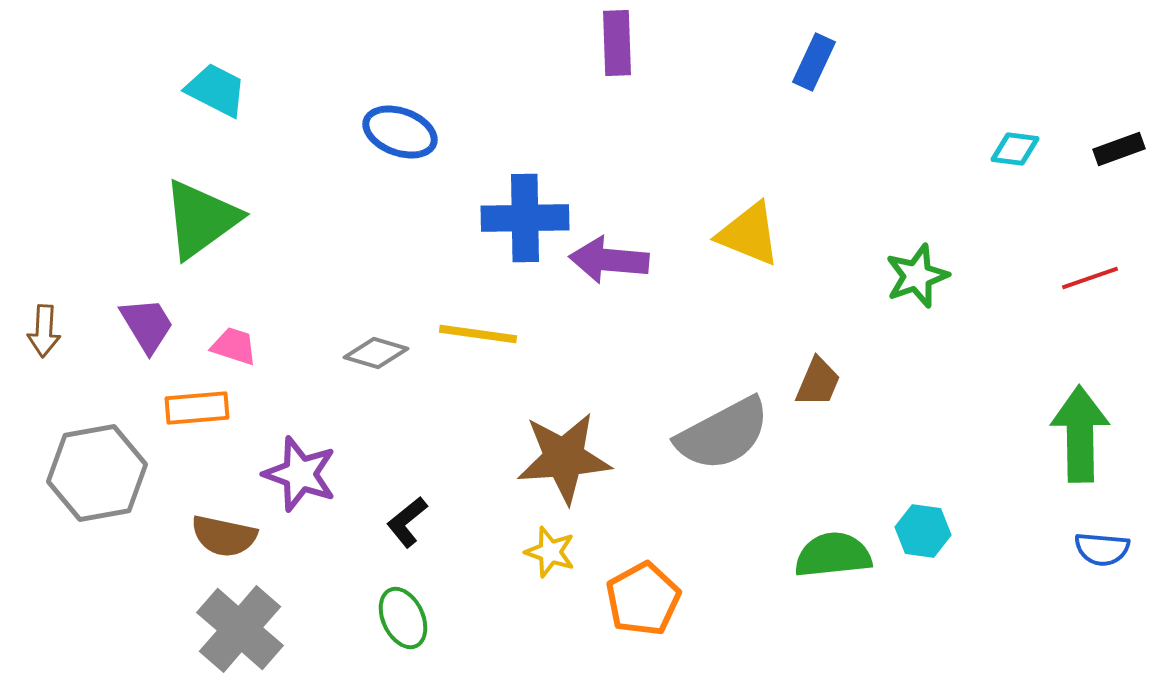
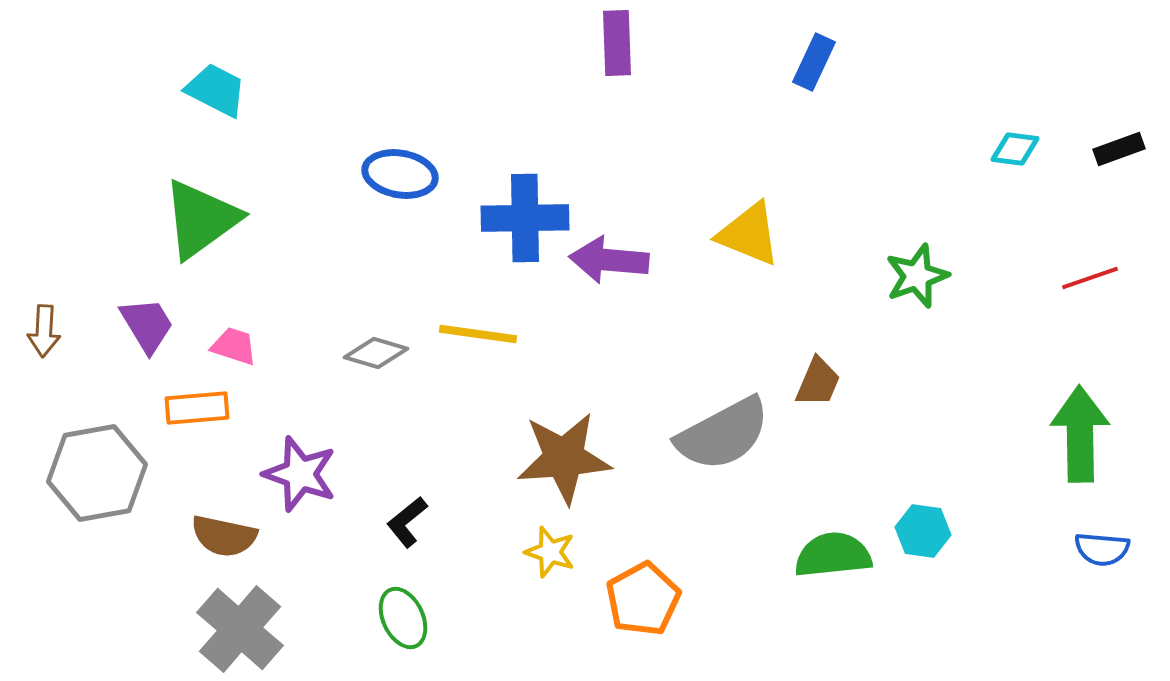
blue ellipse: moved 42 px down; rotated 10 degrees counterclockwise
